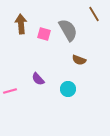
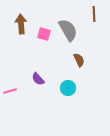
brown line: rotated 28 degrees clockwise
brown semicircle: rotated 136 degrees counterclockwise
cyan circle: moved 1 px up
